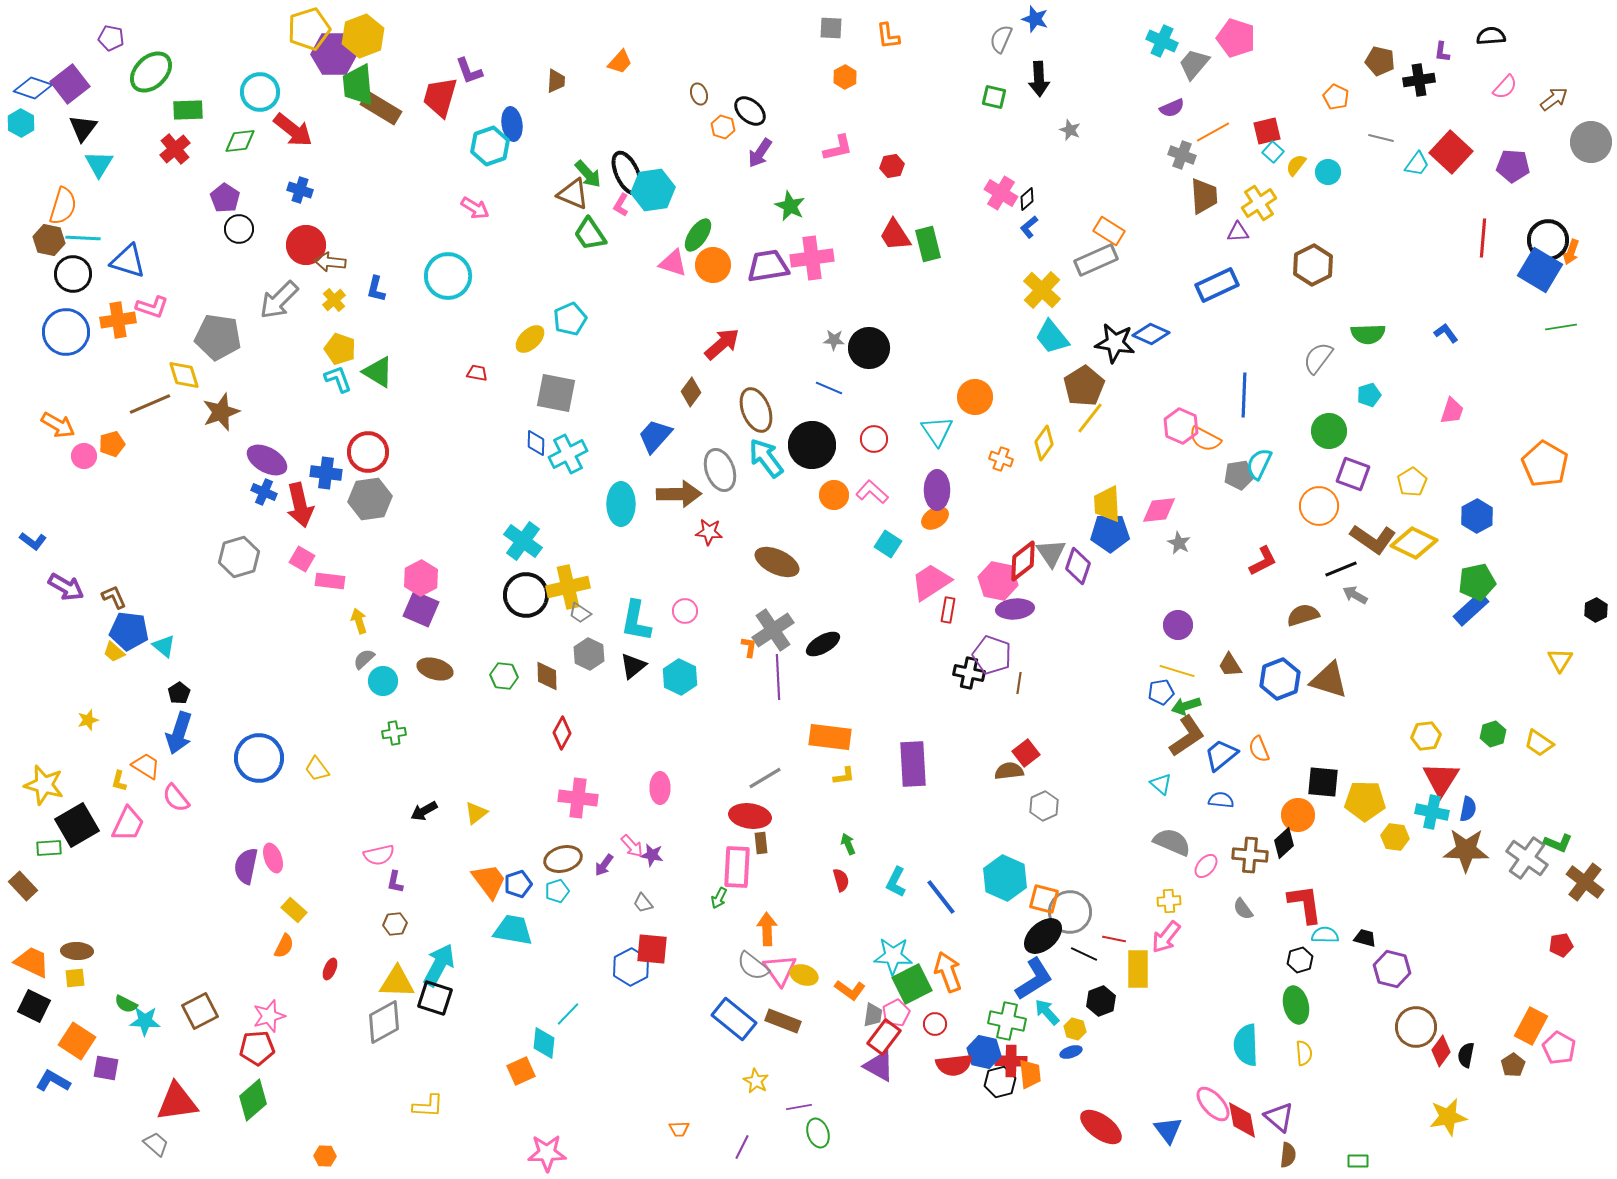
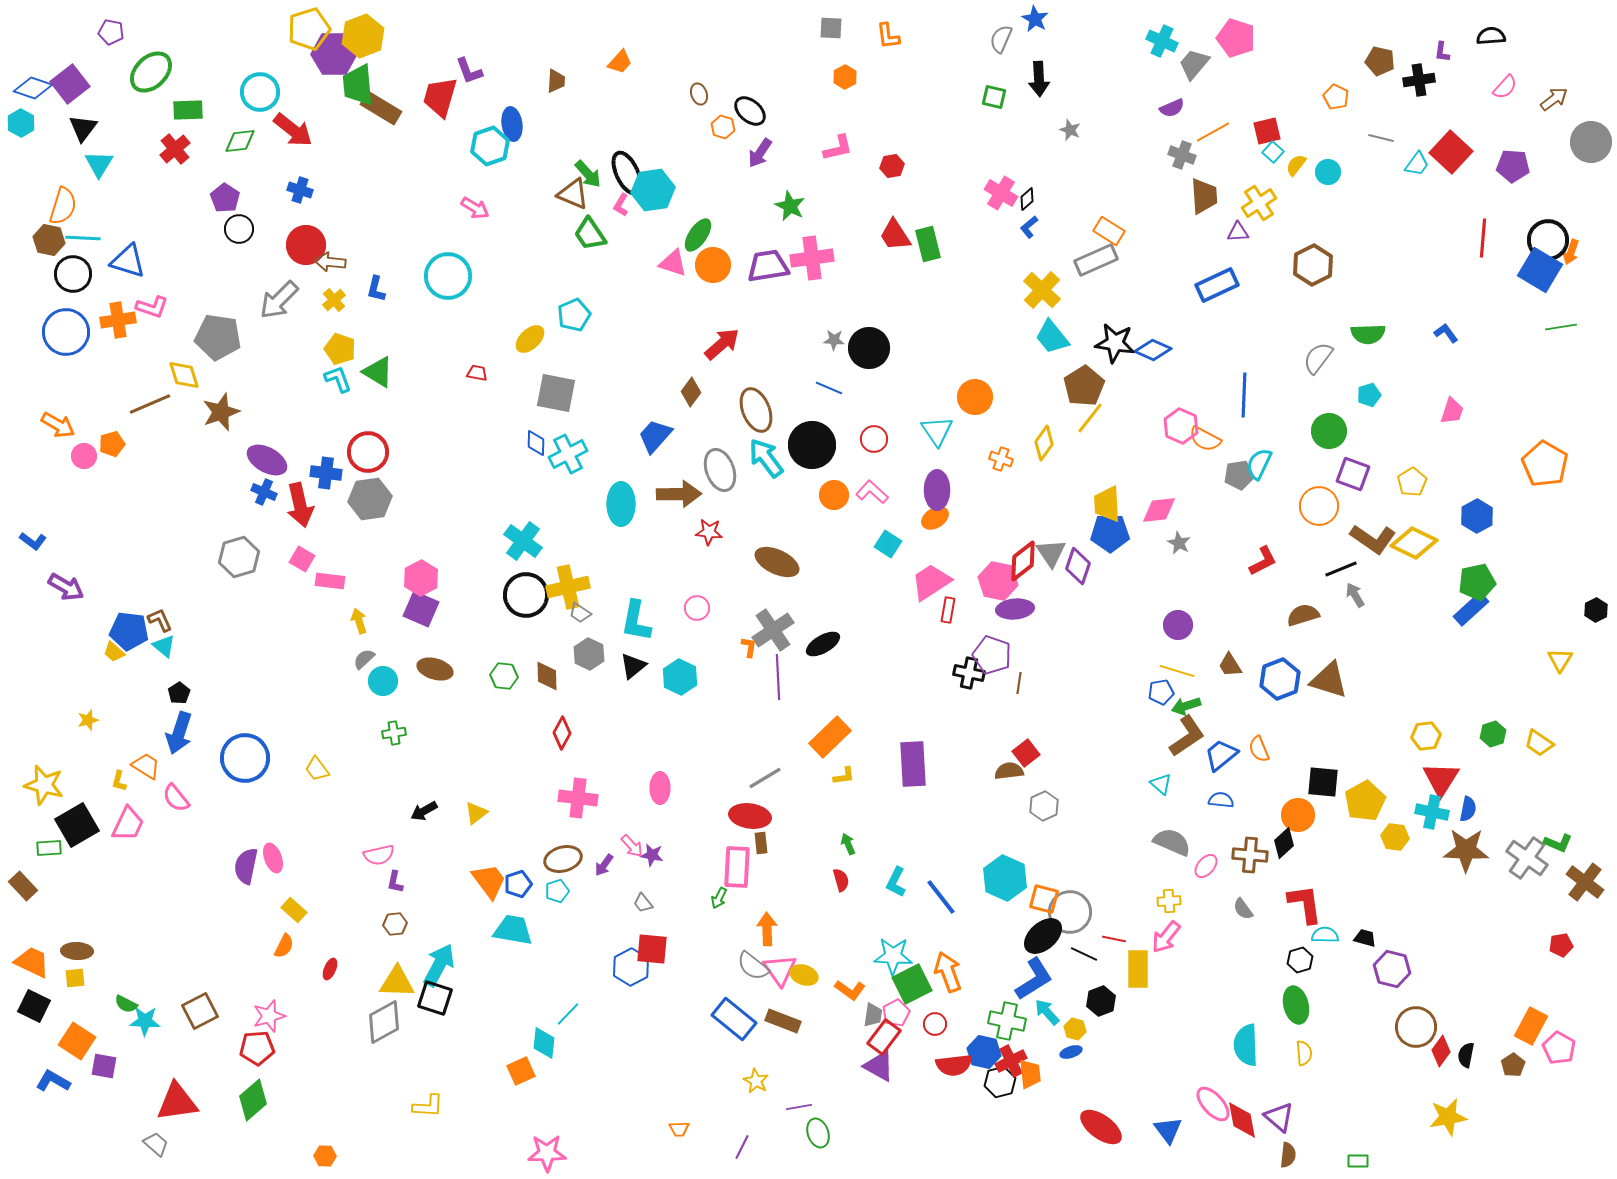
blue star at (1035, 19): rotated 12 degrees clockwise
purple pentagon at (111, 38): moved 6 px up
cyan pentagon at (570, 319): moved 4 px right, 4 px up
blue diamond at (1151, 334): moved 2 px right, 16 px down
gray arrow at (1355, 595): rotated 30 degrees clockwise
brown L-shape at (114, 597): moved 46 px right, 23 px down
pink circle at (685, 611): moved 12 px right, 3 px up
orange rectangle at (830, 737): rotated 51 degrees counterclockwise
blue circle at (259, 758): moved 14 px left
yellow pentagon at (1365, 801): rotated 30 degrees counterclockwise
red cross at (1011, 1061): rotated 28 degrees counterclockwise
purple square at (106, 1068): moved 2 px left, 2 px up
